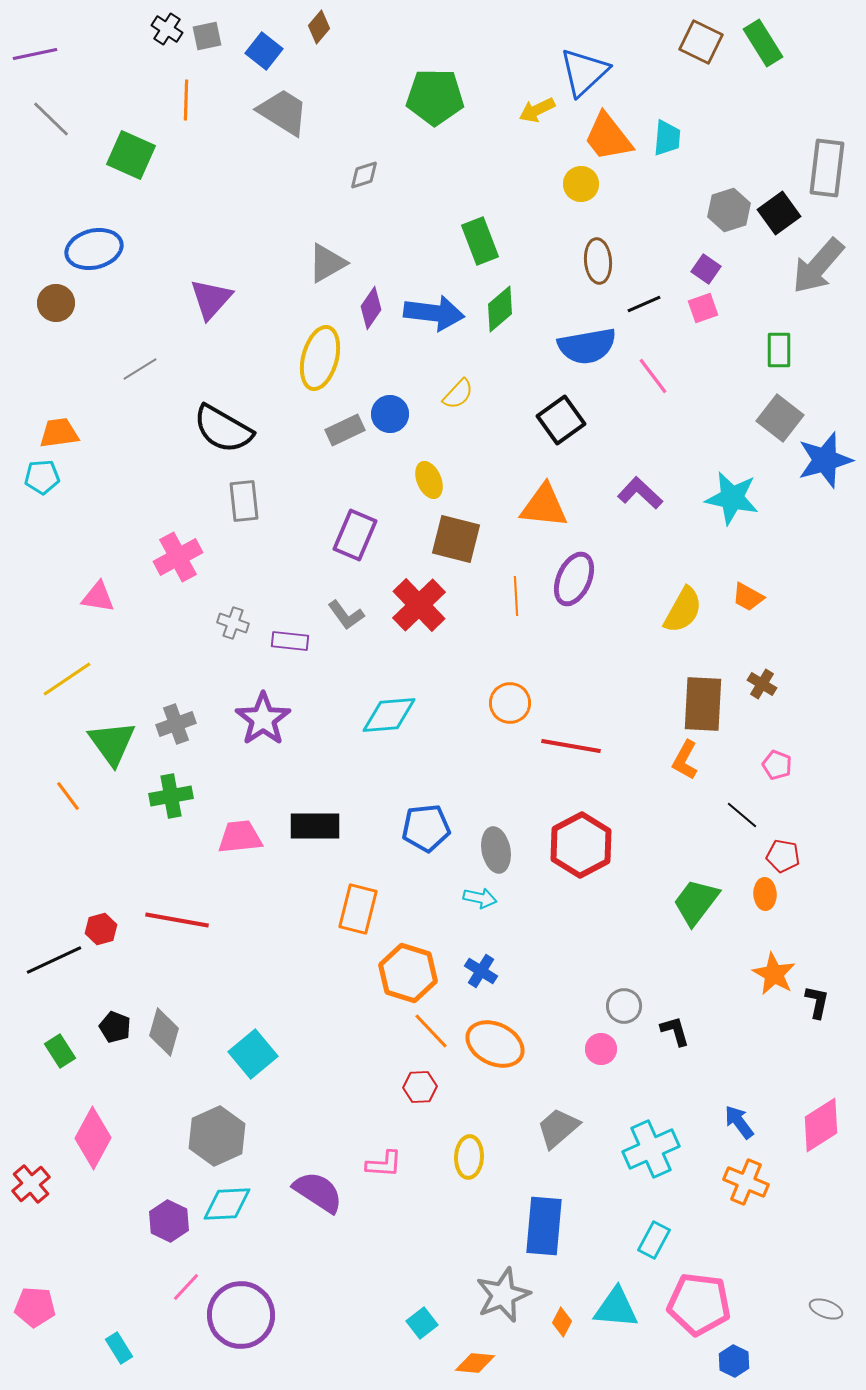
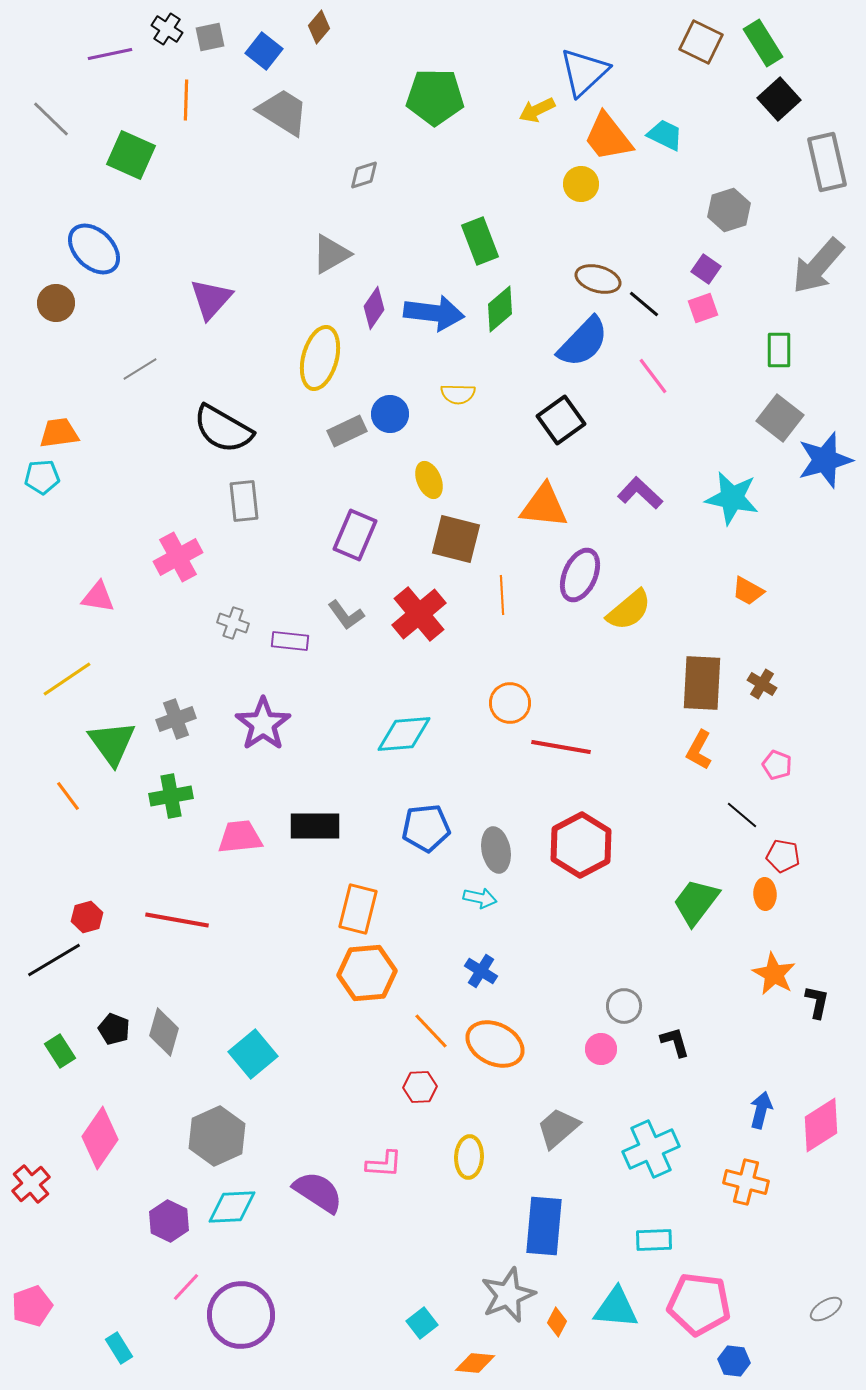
gray square at (207, 36): moved 3 px right, 1 px down
purple line at (35, 54): moved 75 px right
cyan trapezoid at (667, 138): moved 2 px left, 3 px up; rotated 69 degrees counterclockwise
gray rectangle at (827, 168): moved 6 px up; rotated 20 degrees counterclockwise
black square at (779, 213): moved 114 px up; rotated 6 degrees counterclockwise
blue ellipse at (94, 249): rotated 58 degrees clockwise
brown ellipse at (598, 261): moved 18 px down; rotated 69 degrees counterclockwise
gray triangle at (327, 263): moved 4 px right, 9 px up
black line at (644, 304): rotated 64 degrees clockwise
purple diamond at (371, 308): moved 3 px right
blue semicircle at (587, 346): moved 4 px left, 4 px up; rotated 36 degrees counterclockwise
yellow semicircle at (458, 394): rotated 48 degrees clockwise
gray rectangle at (345, 430): moved 2 px right, 1 px down
purple ellipse at (574, 579): moved 6 px right, 4 px up
orange line at (516, 596): moved 14 px left, 1 px up
orange trapezoid at (748, 597): moved 6 px up
red cross at (419, 605): moved 9 px down; rotated 4 degrees clockwise
yellow semicircle at (683, 610): moved 54 px left; rotated 21 degrees clockwise
brown rectangle at (703, 704): moved 1 px left, 21 px up
cyan diamond at (389, 715): moved 15 px right, 19 px down
purple star at (263, 719): moved 5 px down
gray cross at (176, 724): moved 5 px up
red line at (571, 746): moved 10 px left, 1 px down
orange L-shape at (685, 760): moved 14 px right, 10 px up
red hexagon at (101, 929): moved 14 px left, 12 px up
black line at (54, 960): rotated 6 degrees counterclockwise
orange hexagon at (408, 973): moved 41 px left; rotated 22 degrees counterclockwise
black pentagon at (115, 1027): moved 1 px left, 2 px down
black L-shape at (675, 1031): moved 11 px down
blue arrow at (739, 1122): moved 22 px right, 12 px up; rotated 51 degrees clockwise
pink diamond at (93, 1138): moved 7 px right; rotated 6 degrees clockwise
orange cross at (746, 1182): rotated 9 degrees counterclockwise
cyan diamond at (227, 1204): moved 5 px right, 3 px down
cyan rectangle at (654, 1240): rotated 60 degrees clockwise
gray star at (503, 1295): moved 5 px right
pink pentagon at (35, 1307): moved 3 px left, 1 px up; rotated 24 degrees counterclockwise
gray ellipse at (826, 1309): rotated 52 degrees counterclockwise
orange diamond at (562, 1322): moved 5 px left
blue hexagon at (734, 1361): rotated 20 degrees counterclockwise
